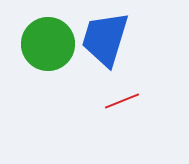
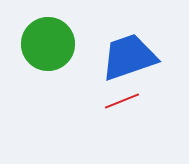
blue trapezoid: moved 24 px right, 18 px down; rotated 54 degrees clockwise
